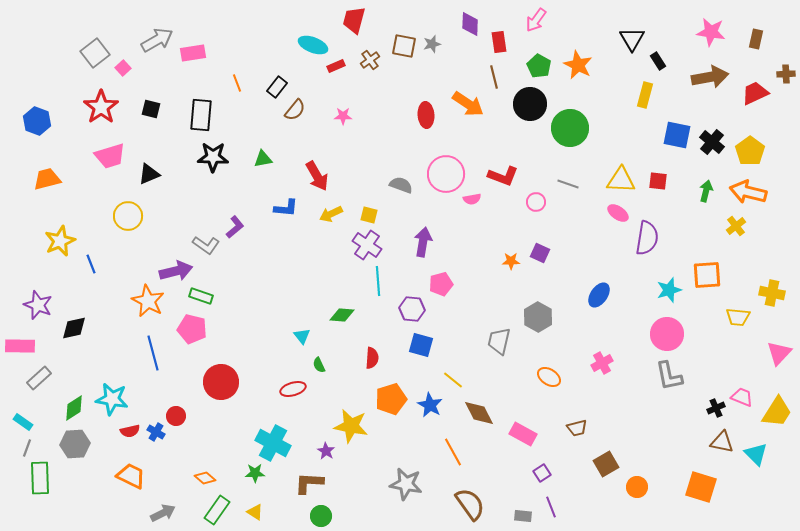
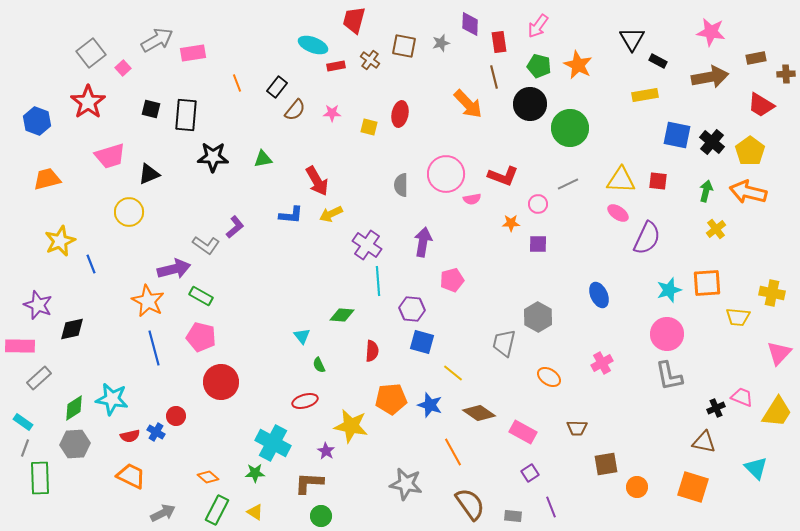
pink arrow at (536, 20): moved 2 px right, 6 px down
brown rectangle at (756, 39): moved 19 px down; rotated 66 degrees clockwise
gray star at (432, 44): moved 9 px right, 1 px up
gray square at (95, 53): moved 4 px left
brown cross at (370, 60): rotated 18 degrees counterclockwise
black rectangle at (658, 61): rotated 30 degrees counterclockwise
red rectangle at (336, 66): rotated 12 degrees clockwise
green pentagon at (539, 66): rotated 15 degrees counterclockwise
red trapezoid at (755, 93): moved 6 px right, 12 px down; rotated 124 degrees counterclockwise
yellow rectangle at (645, 95): rotated 65 degrees clockwise
orange arrow at (468, 104): rotated 12 degrees clockwise
red star at (101, 107): moved 13 px left, 5 px up
black rectangle at (201, 115): moved 15 px left
red ellipse at (426, 115): moved 26 px left, 1 px up; rotated 15 degrees clockwise
pink star at (343, 116): moved 11 px left, 3 px up
red arrow at (317, 176): moved 5 px down
gray line at (568, 184): rotated 45 degrees counterclockwise
gray semicircle at (401, 185): rotated 110 degrees counterclockwise
pink circle at (536, 202): moved 2 px right, 2 px down
blue L-shape at (286, 208): moved 5 px right, 7 px down
yellow square at (369, 215): moved 88 px up
yellow circle at (128, 216): moved 1 px right, 4 px up
yellow cross at (736, 226): moved 20 px left, 3 px down
purple semicircle at (647, 238): rotated 16 degrees clockwise
purple square at (540, 253): moved 2 px left, 9 px up; rotated 24 degrees counterclockwise
orange star at (511, 261): moved 38 px up
purple arrow at (176, 271): moved 2 px left, 2 px up
orange square at (707, 275): moved 8 px down
pink pentagon at (441, 284): moved 11 px right, 4 px up
blue ellipse at (599, 295): rotated 60 degrees counterclockwise
green rectangle at (201, 296): rotated 10 degrees clockwise
black diamond at (74, 328): moved 2 px left, 1 px down
pink pentagon at (192, 329): moved 9 px right, 8 px down
gray trapezoid at (499, 341): moved 5 px right, 2 px down
blue square at (421, 345): moved 1 px right, 3 px up
blue line at (153, 353): moved 1 px right, 5 px up
red semicircle at (372, 358): moved 7 px up
yellow line at (453, 380): moved 7 px up
red ellipse at (293, 389): moved 12 px right, 12 px down
orange pentagon at (391, 399): rotated 12 degrees clockwise
blue star at (430, 405): rotated 10 degrees counterclockwise
brown diamond at (479, 413): rotated 28 degrees counterclockwise
brown trapezoid at (577, 428): rotated 15 degrees clockwise
red semicircle at (130, 431): moved 5 px down
pink rectangle at (523, 434): moved 2 px up
brown triangle at (722, 442): moved 18 px left
gray line at (27, 448): moved 2 px left
cyan triangle at (756, 454): moved 14 px down
brown square at (606, 464): rotated 20 degrees clockwise
purple square at (542, 473): moved 12 px left
orange diamond at (205, 478): moved 3 px right, 1 px up
orange square at (701, 487): moved 8 px left
green rectangle at (217, 510): rotated 8 degrees counterclockwise
gray rectangle at (523, 516): moved 10 px left
